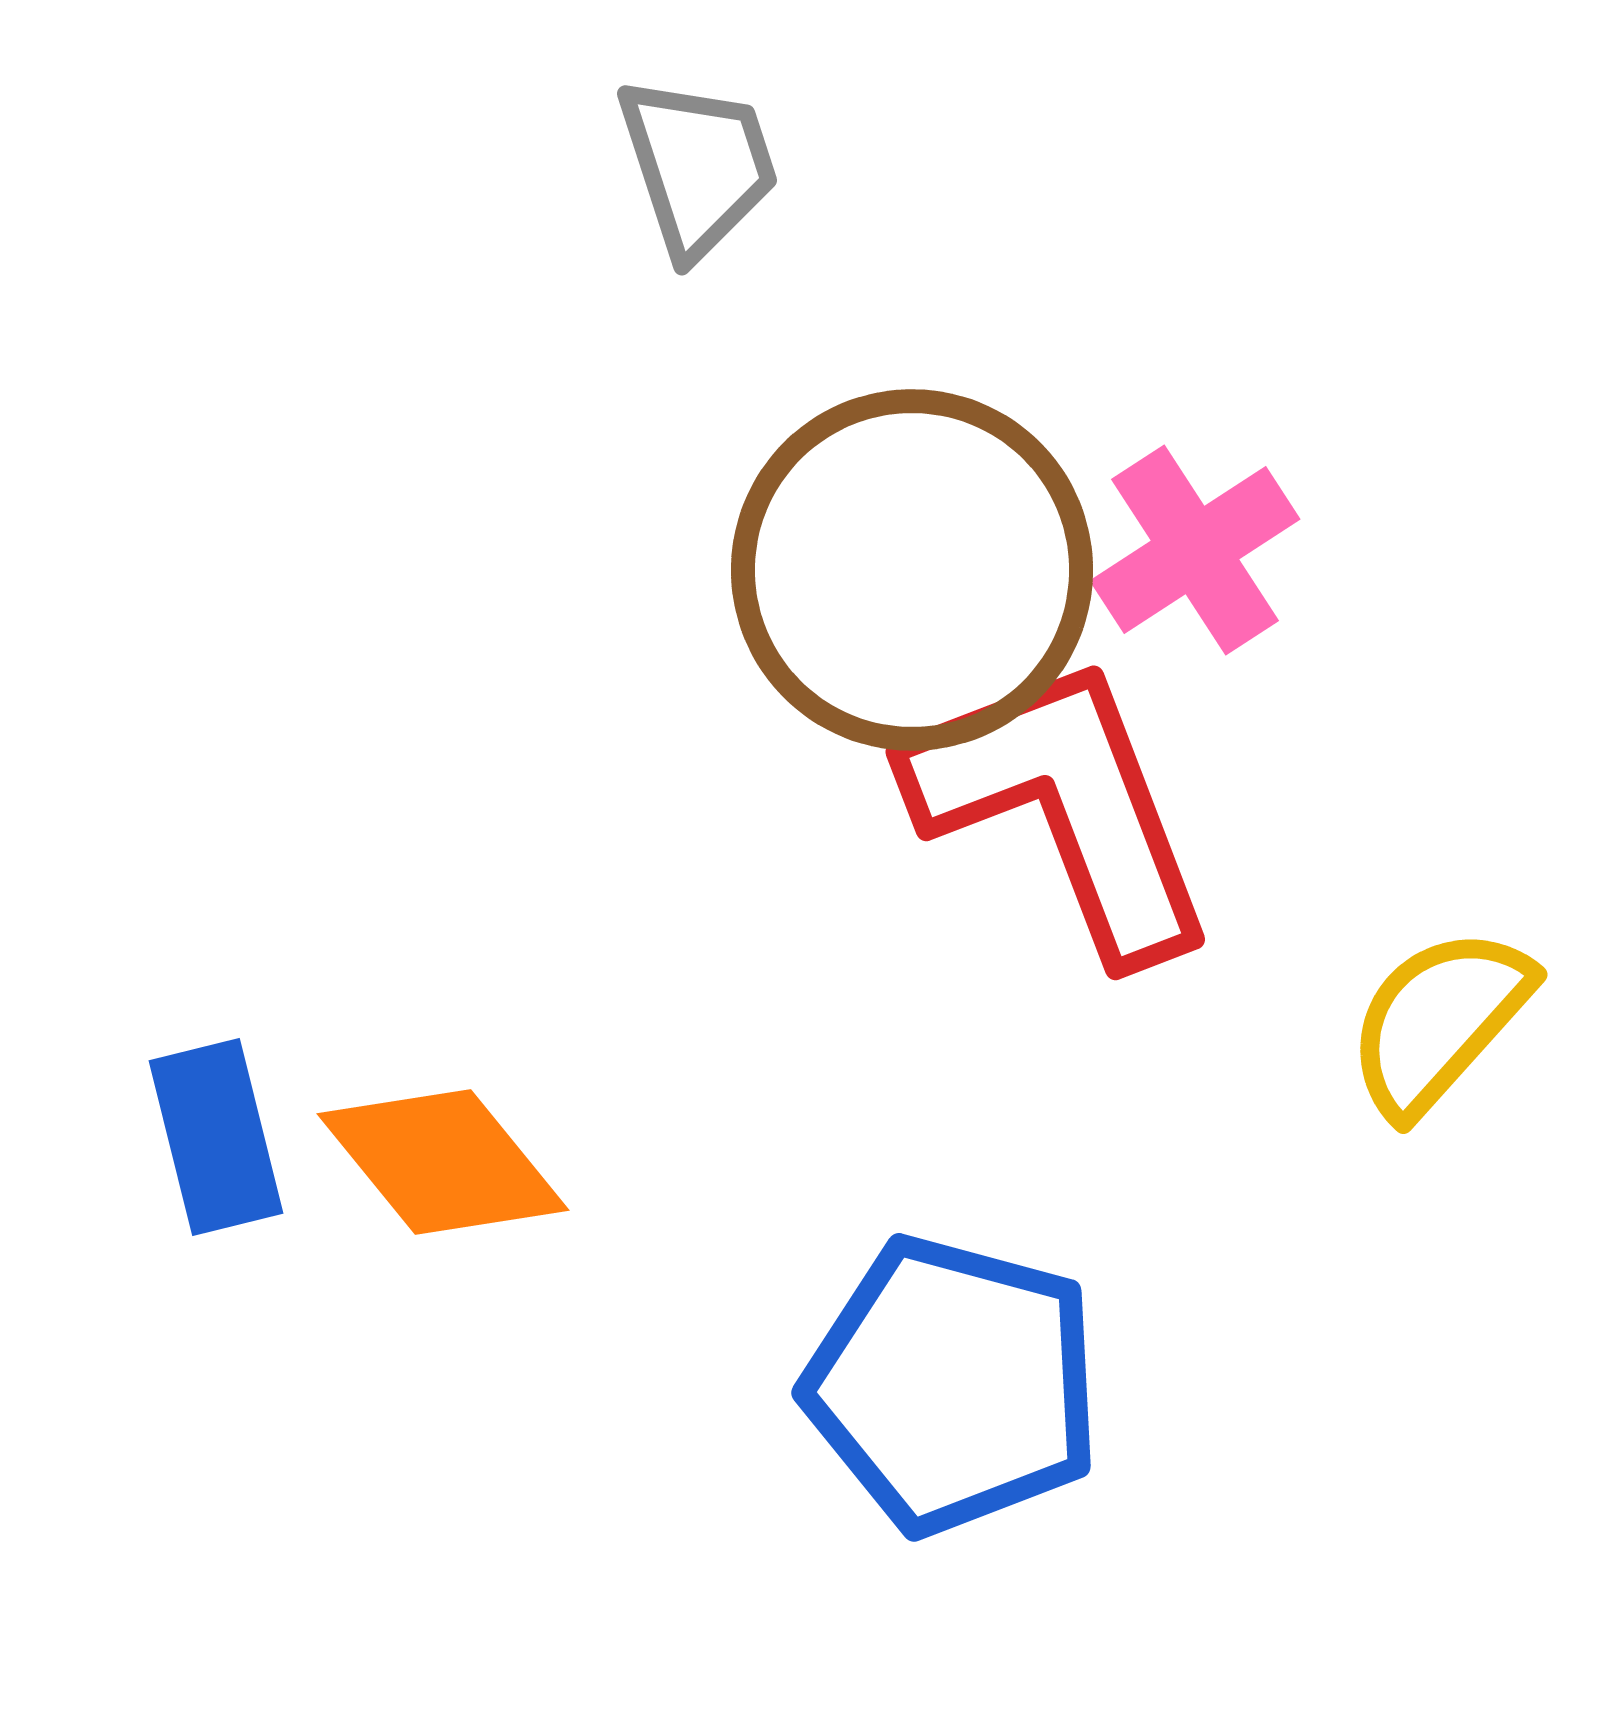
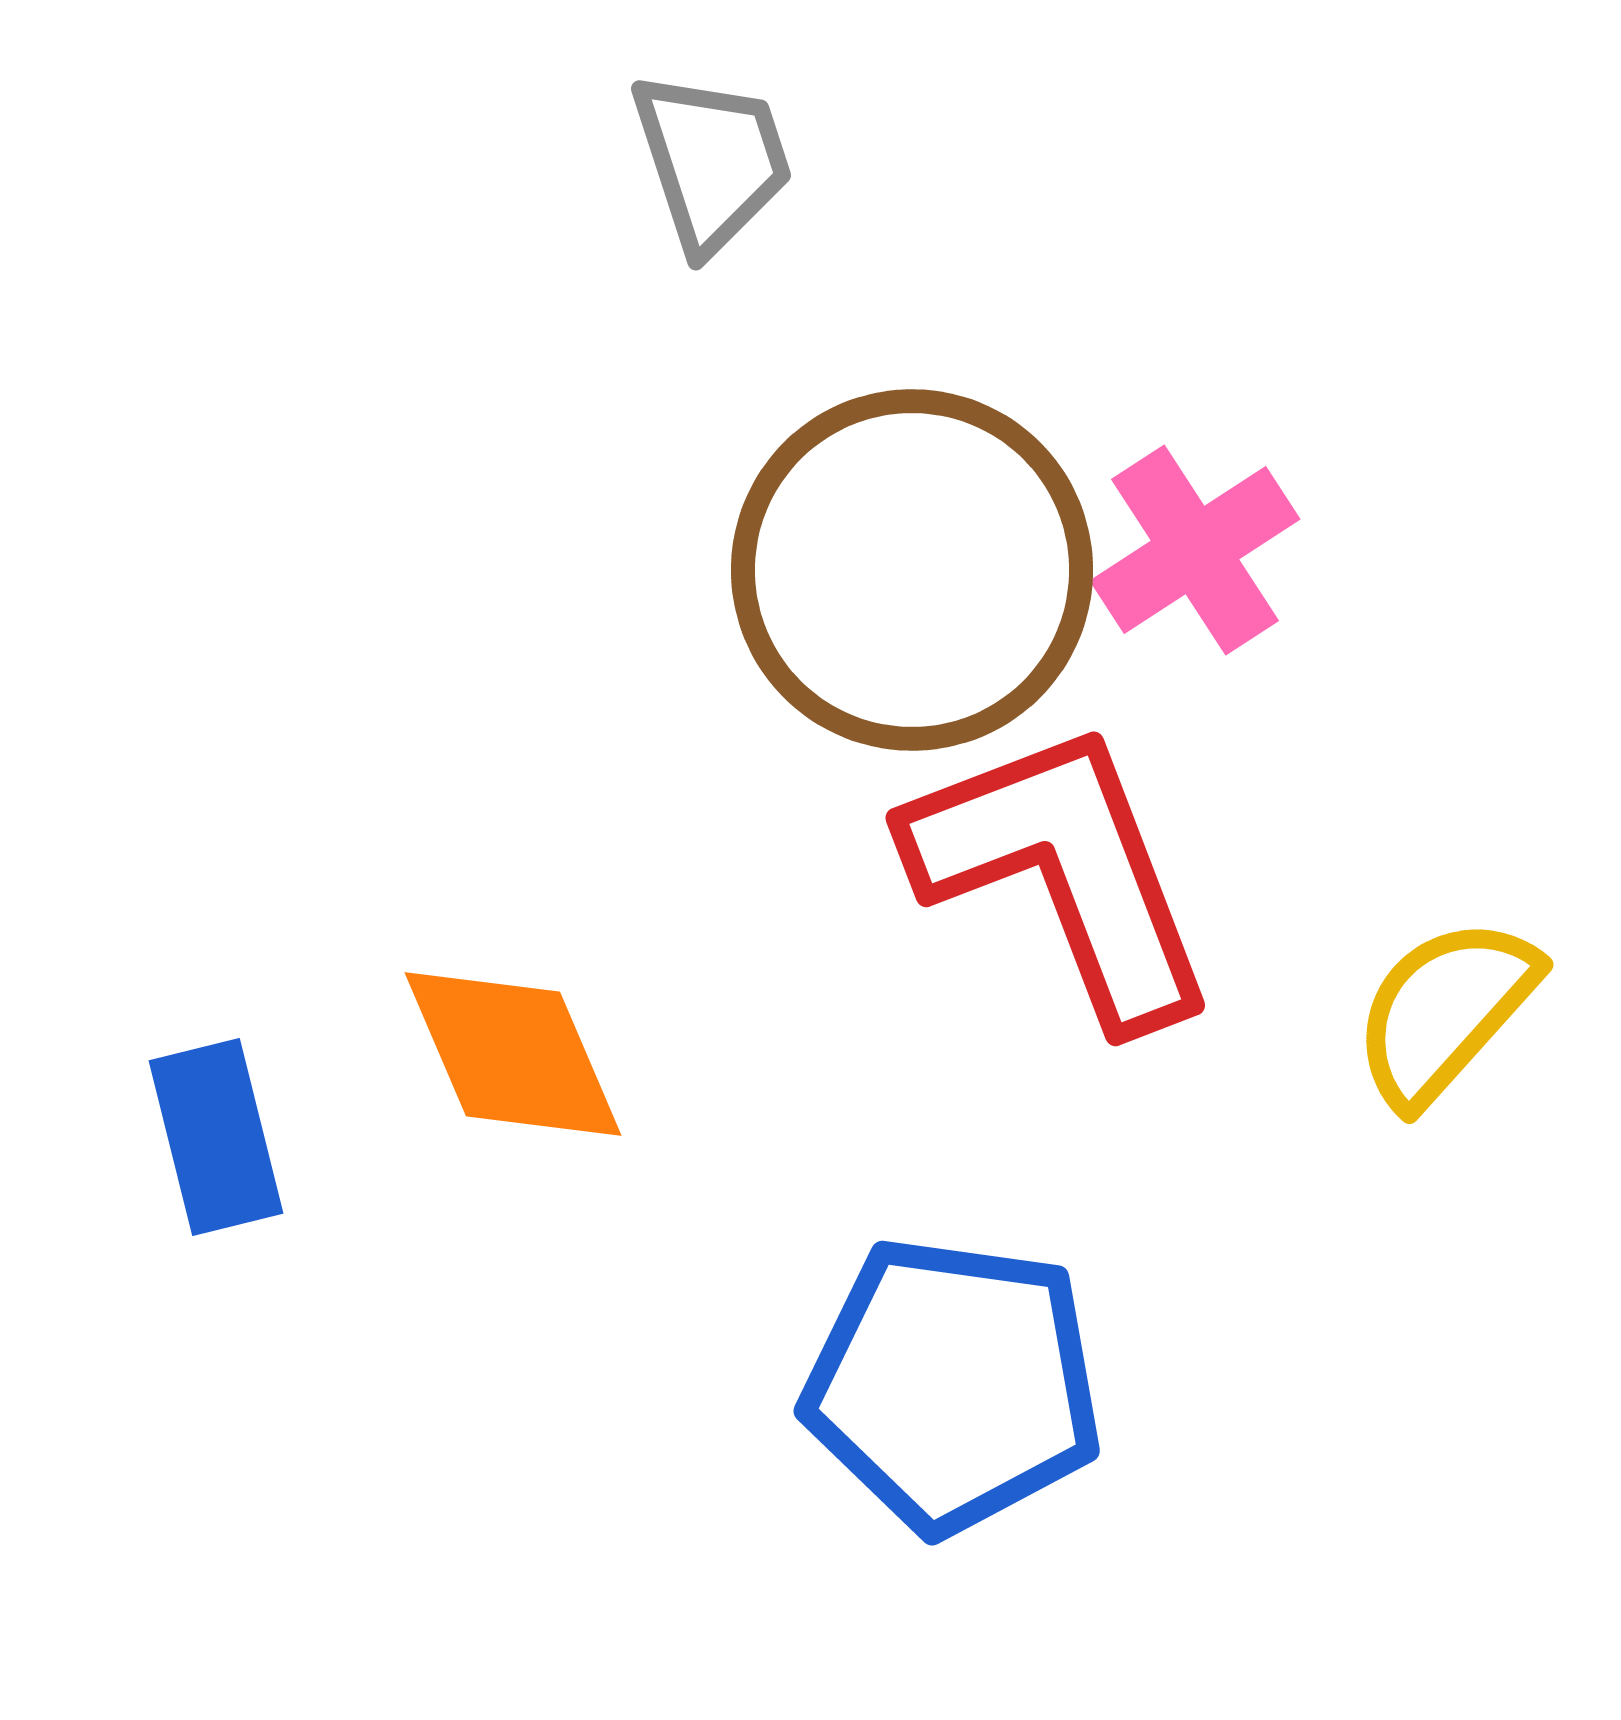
gray trapezoid: moved 14 px right, 5 px up
red L-shape: moved 66 px down
yellow semicircle: moved 6 px right, 10 px up
orange diamond: moved 70 px right, 108 px up; rotated 16 degrees clockwise
blue pentagon: rotated 7 degrees counterclockwise
